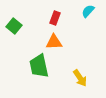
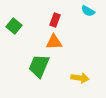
cyan semicircle: rotated 104 degrees counterclockwise
red rectangle: moved 2 px down
green trapezoid: rotated 35 degrees clockwise
yellow arrow: rotated 48 degrees counterclockwise
